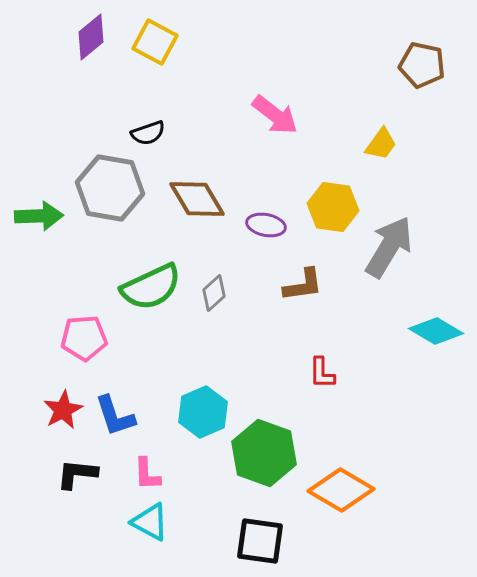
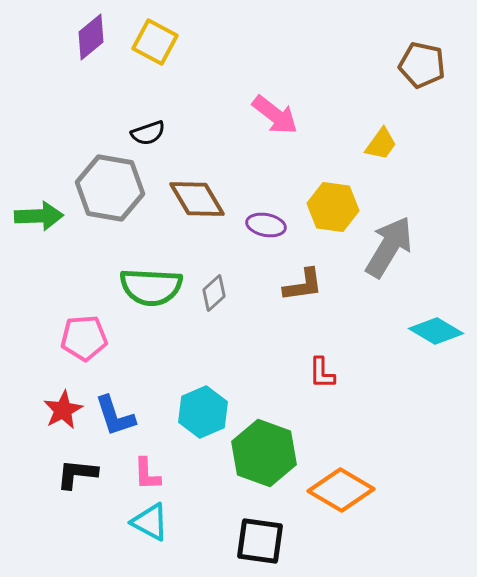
green semicircle: rotated 28 degrees clockwise
